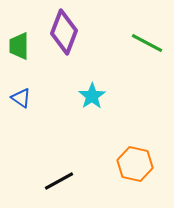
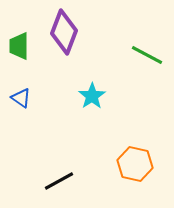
green line: moved 12 px down
